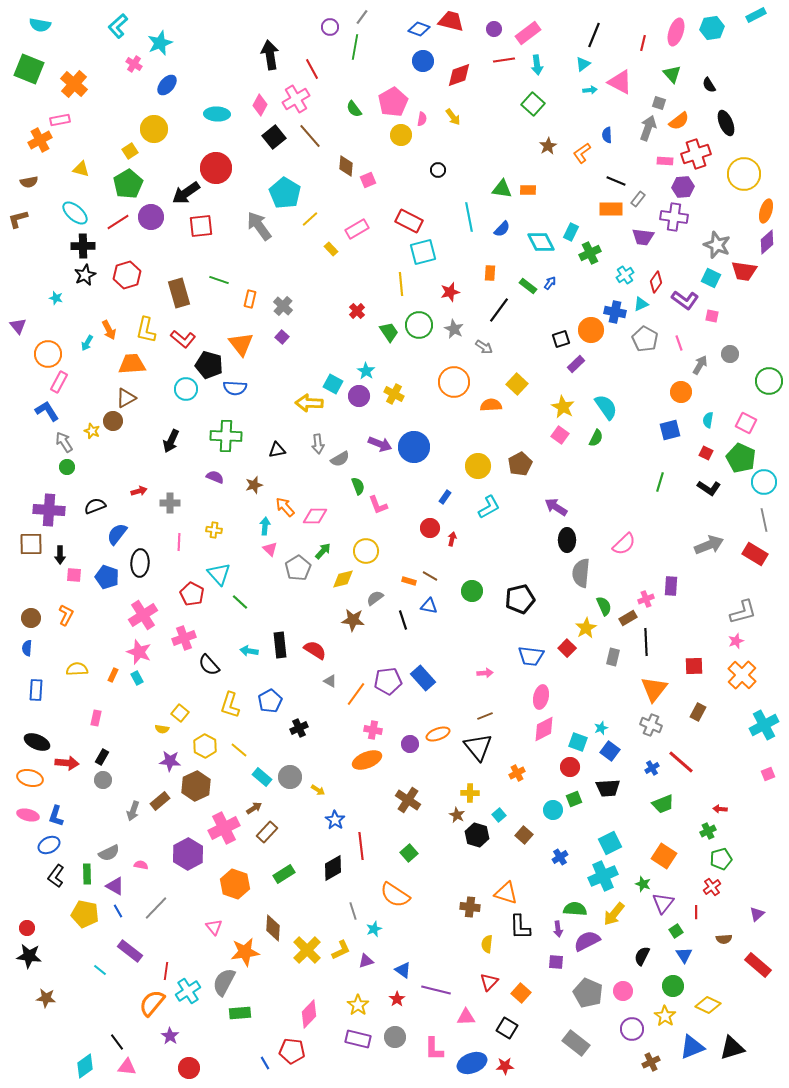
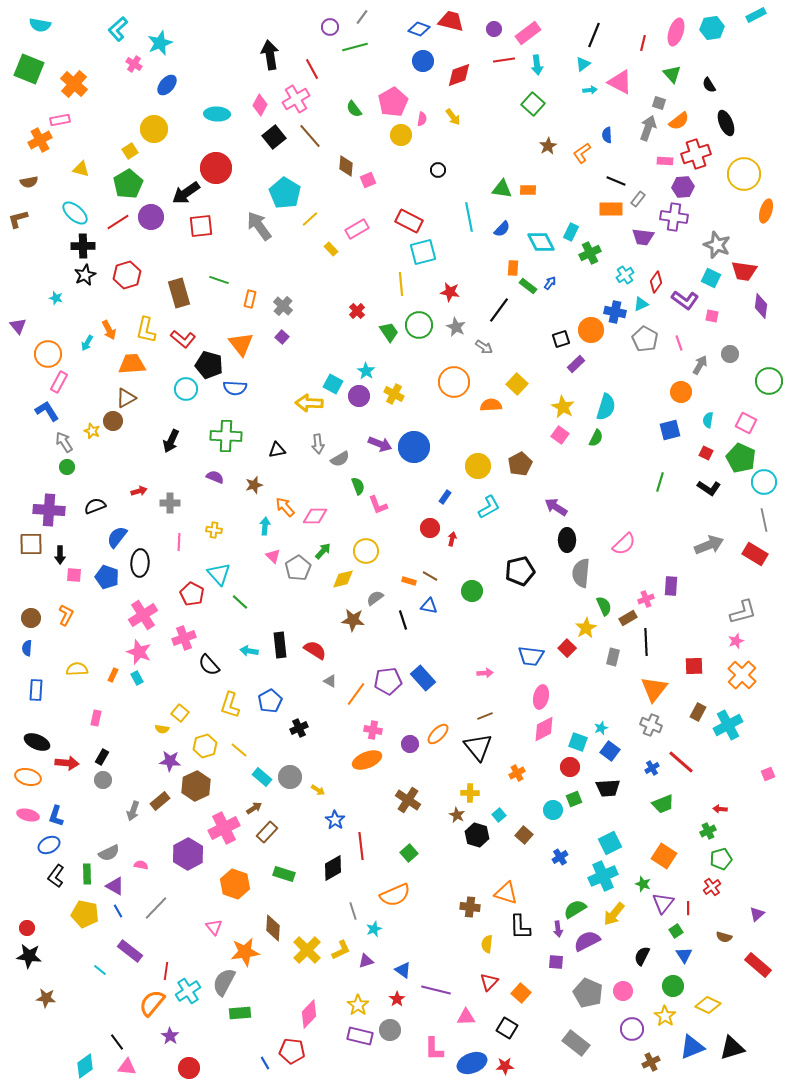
cyan L-shape at (118, 26): moved 3 px down
green line at (355, 47): rotated 65 degrees clockwise
purple diamond at (767, 242): moved 6 px left, 64 px down; rotated 40 degrees counterclockwise
orange rectangle at (490, 273): moved 23 px right, 5 px up
red star at (450, 292): rotated 24 degrees clockwise
gray star at (454, 329): moved 2 px right, 2 px up
cyan semicircle at (606, 407): rotated 52 degrees clockwise
blue semicircle at (117, 534): moved 3 px down
pink triangle at (270, 549): moved 3 px right, 7 px down
black pentagon at (520, 599): moved 28 px up
cyan cross at (764, 725): moved 36 px left
orange ellipse at (438, 734): rotated 25 degrees counterclockwise
yellow hexagon at (205, 746): rotated 15 degrees clockwise
orange ellipse at (30, 778): moved 2 px left, 1 px up
green rectangle at (284, 874): rotated 50 degrees clockwise
orange semicircle at (395, 895): rotated 56 degrees counterclockwise
green semicircle at (575, 909): rotated 35 degrees counterclockwise
red line at (696, 912): moved 8 px left, 4 px up
brown semicircle at (724, 939): moved 2 px up; rotated 21 degrees clockwise
gray circle at (395, 1037): moved 5 px left, 7 px up
purple rectangle at (358, 1039): moved 2 px right, 3 px up
